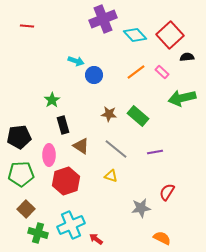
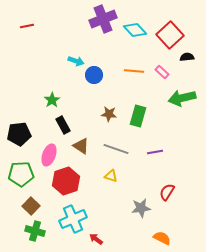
red line: rotated 16 degrees counterclockwise
cyan diamond: moved 5 px up
orange line: moved 2 px left, 1 px up; rotated 42 degrees clockwise
green rectangle: rotated 65 degrees clockwise
black rectangle: rotated 12 degrees counterclockwise
black pentagon: moved 3 px up
gray line: rotated 20 degrees counterclockwise
pink ellipse: rotated 20 degrees clockwise
brown square: moved 5 px right, 3 px up
cyan cross: moved 2 px right, 6 px up
green cross: moved 3 px left, 2 px up
